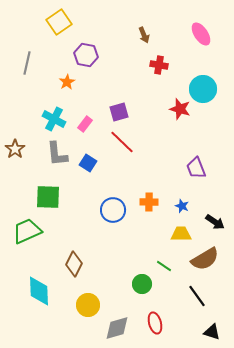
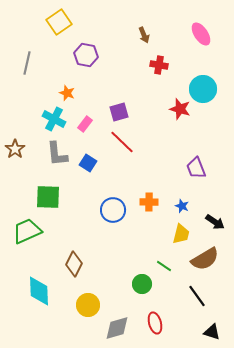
orange star: moved 11 px down; rotated 21 degrees counterclockwise
yellow trapezoid: rotated 105 degrees clockwise
